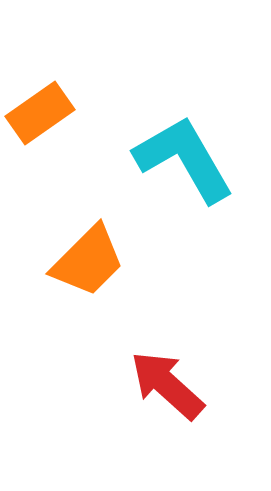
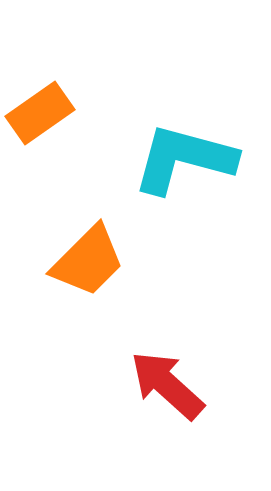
cyan L-shape: rotated 45 degrees counterclockwise
